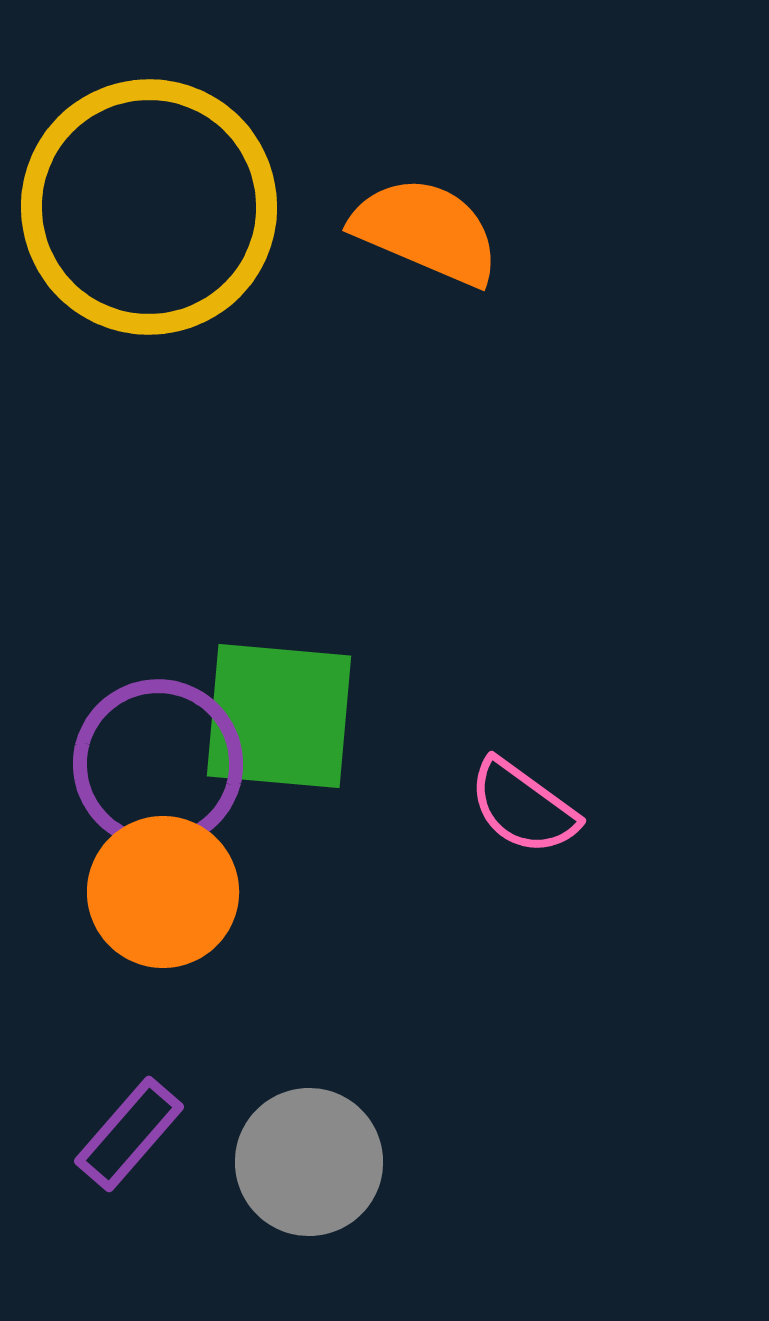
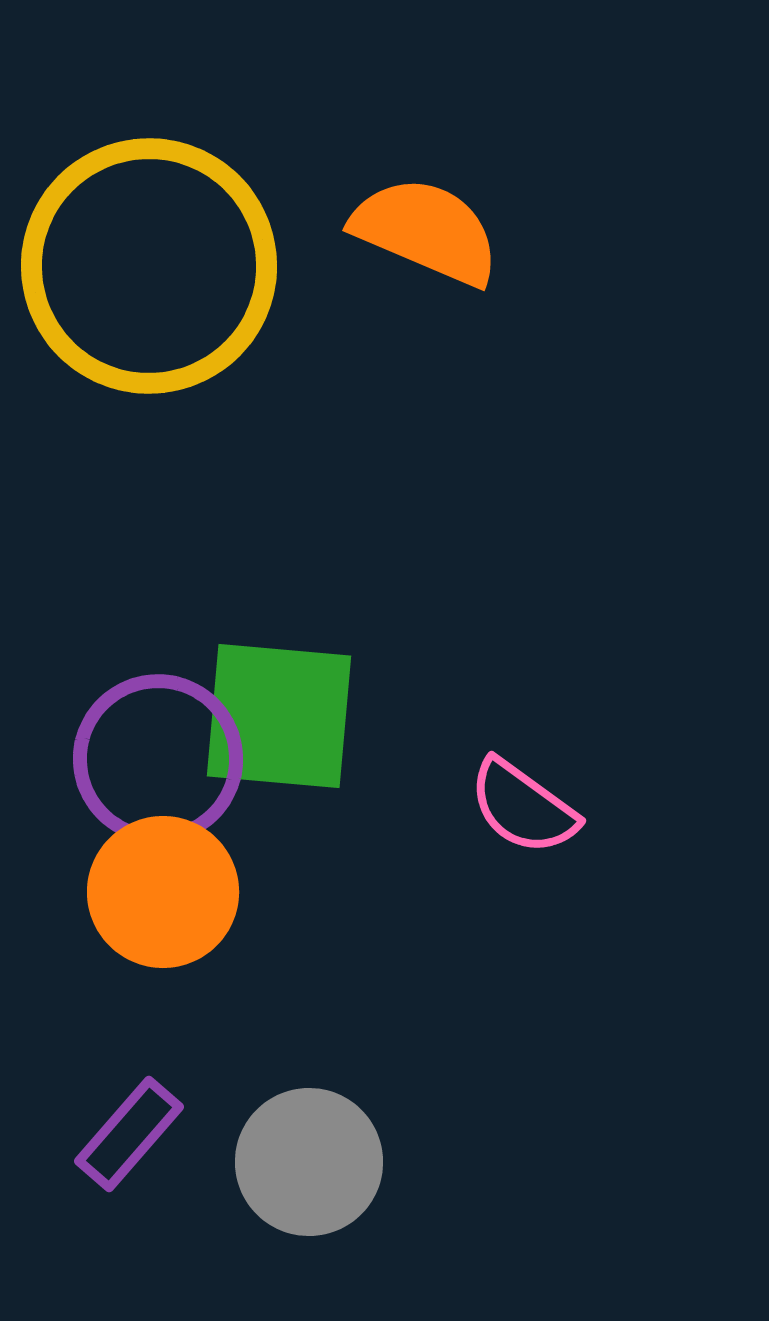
yellow circle: moved 59 px down
purple circle: moved 5 px up
